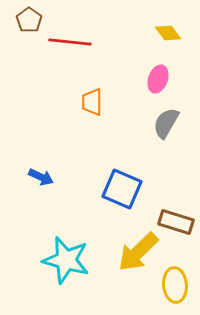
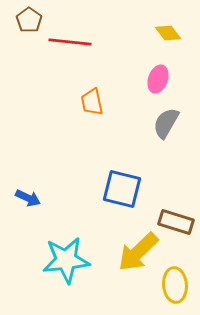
orange trapezoid: rotated 12 degrees counterclockwise
blue arrow: moved 13 px left, 21 px down
blue square: rotated 9 degrees counterclockwise
cyan star: rotated 21 degrees counterclockwise
